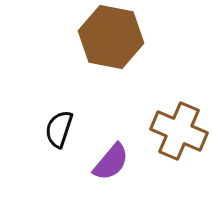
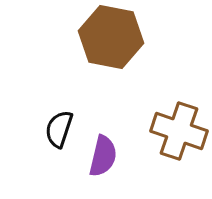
brown cross: rotated 4 degrees counterclockwise
purple semicircle: moved 8 px left, 6 px up; rotated 27 degrees counterclockwise
